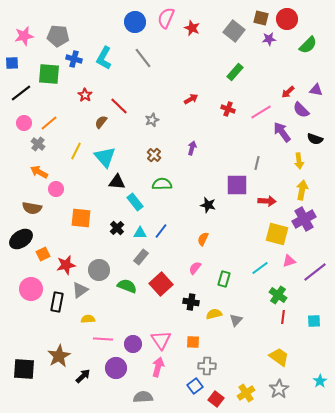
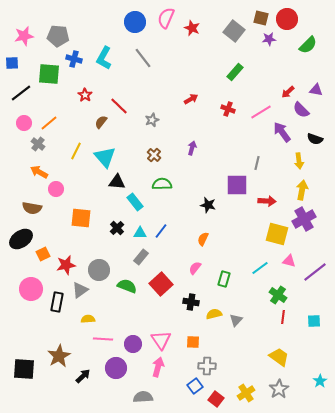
pink triangle at (289, 261): rotated 32 degrees clockwise
